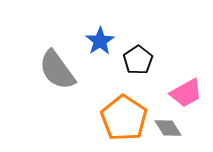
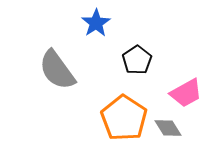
blue star: moved 4 px left, 18 px up
black pentagon: moved 1 px left
